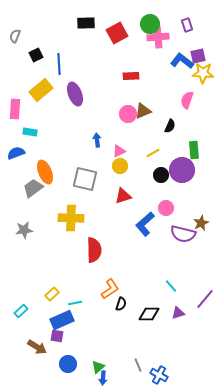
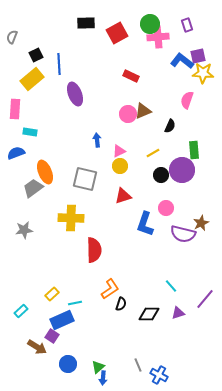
gray semicircle at (15, 36): moved 3 px left, 1 px down
red rectangle at (131, 76): rotated 28 degrees clockwise
yellow rectangle at (41, 90): moved 9 px left, 11 px up
blue L-shape at (145, 224): rotated 30 degrees counterclockwise
purple square at (57, 336): moved 5 px left; rotated 24 degrees clockwise
